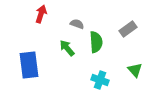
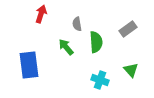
gray semicircle: rotated 120 degrees counterclockwise
green arrow: moved 1 px left, 1 px up
green triangle: moved 4 px left
